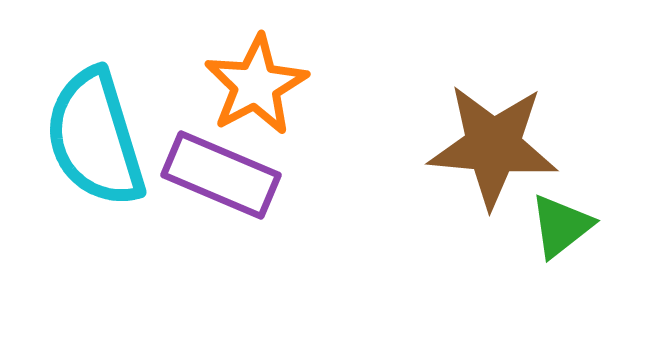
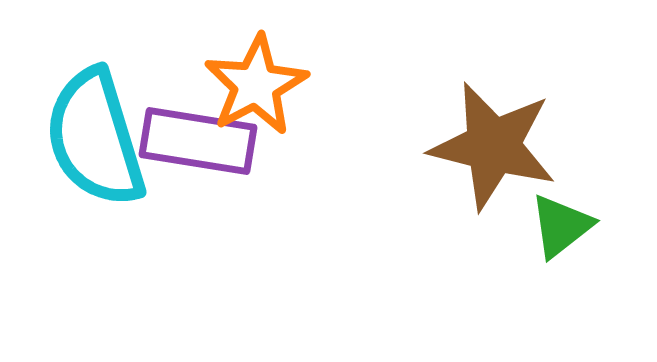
brown star: rotated 9 degrees clockwise
purple rectangle: moved 23 px left, 34 px up; rotated 14 degrees counterclockwise
